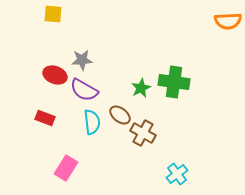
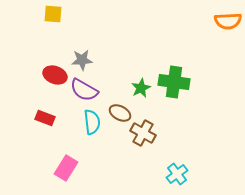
brown ellipse: moved 2 px up; rotated 10 degrees counterclockwise
